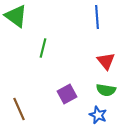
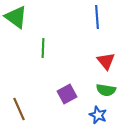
green triangle: moved 1 px down
green line: rotated 12 degrees counterclockwise
